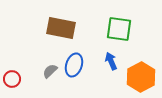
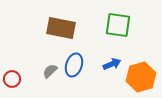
green square: moved 1 px left, 4 px up
blue arrow: moved 1 px right, 3 px down; rotated 90 degrees clockwise
orange hexagon: rotated 12 degrees clockwise
